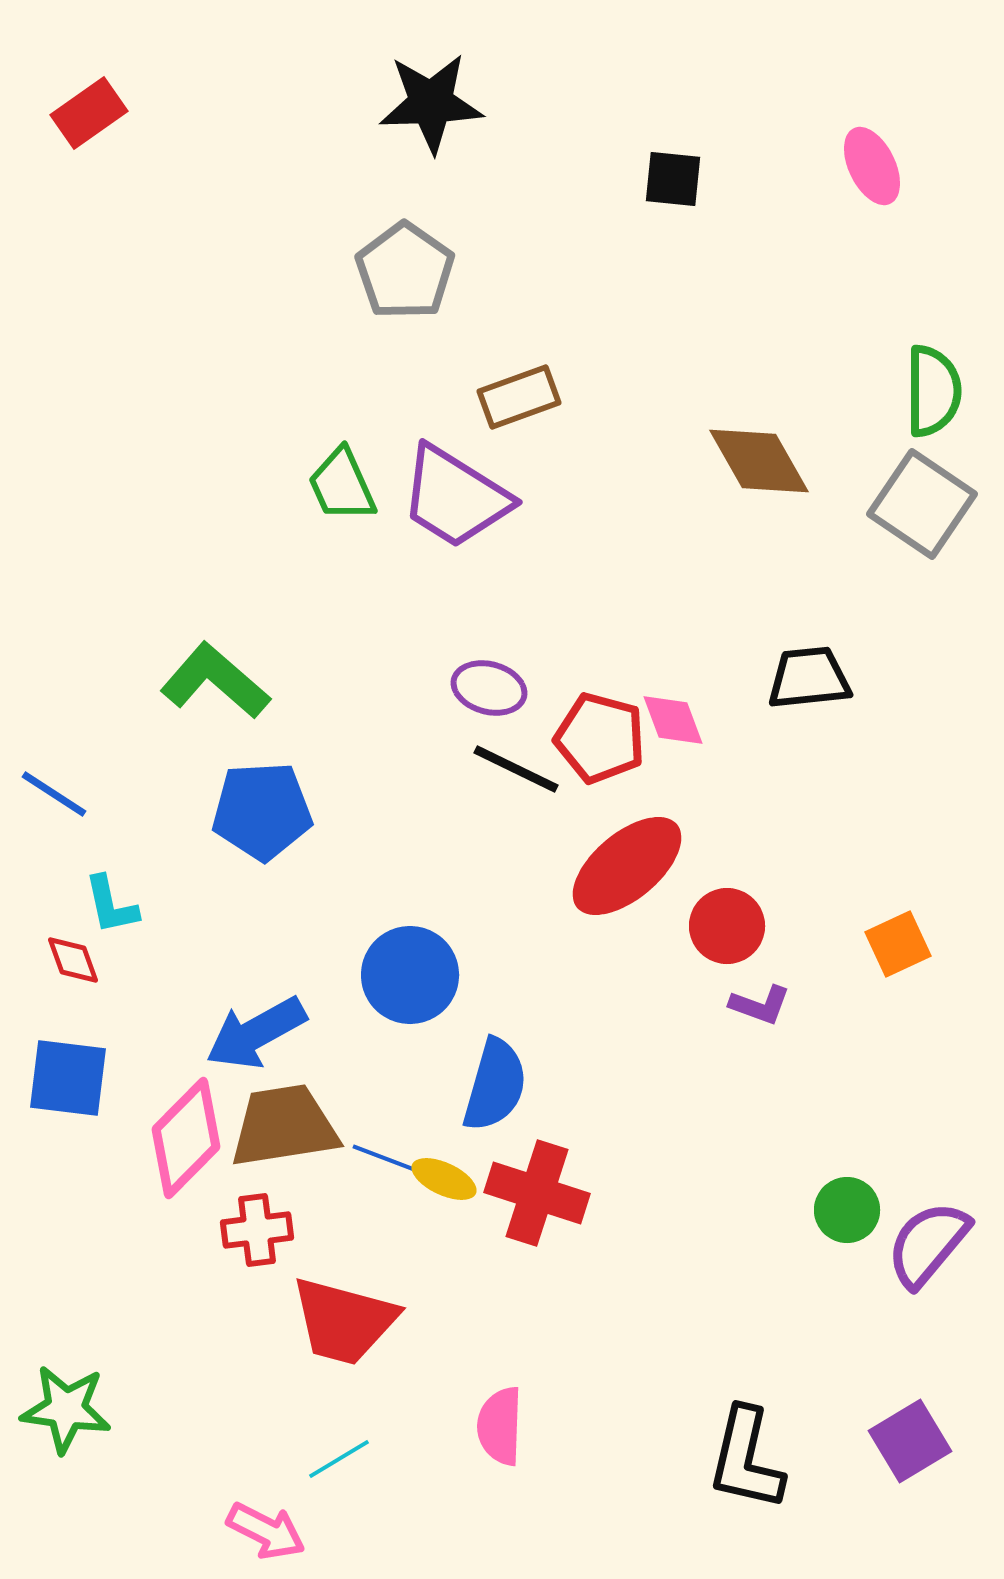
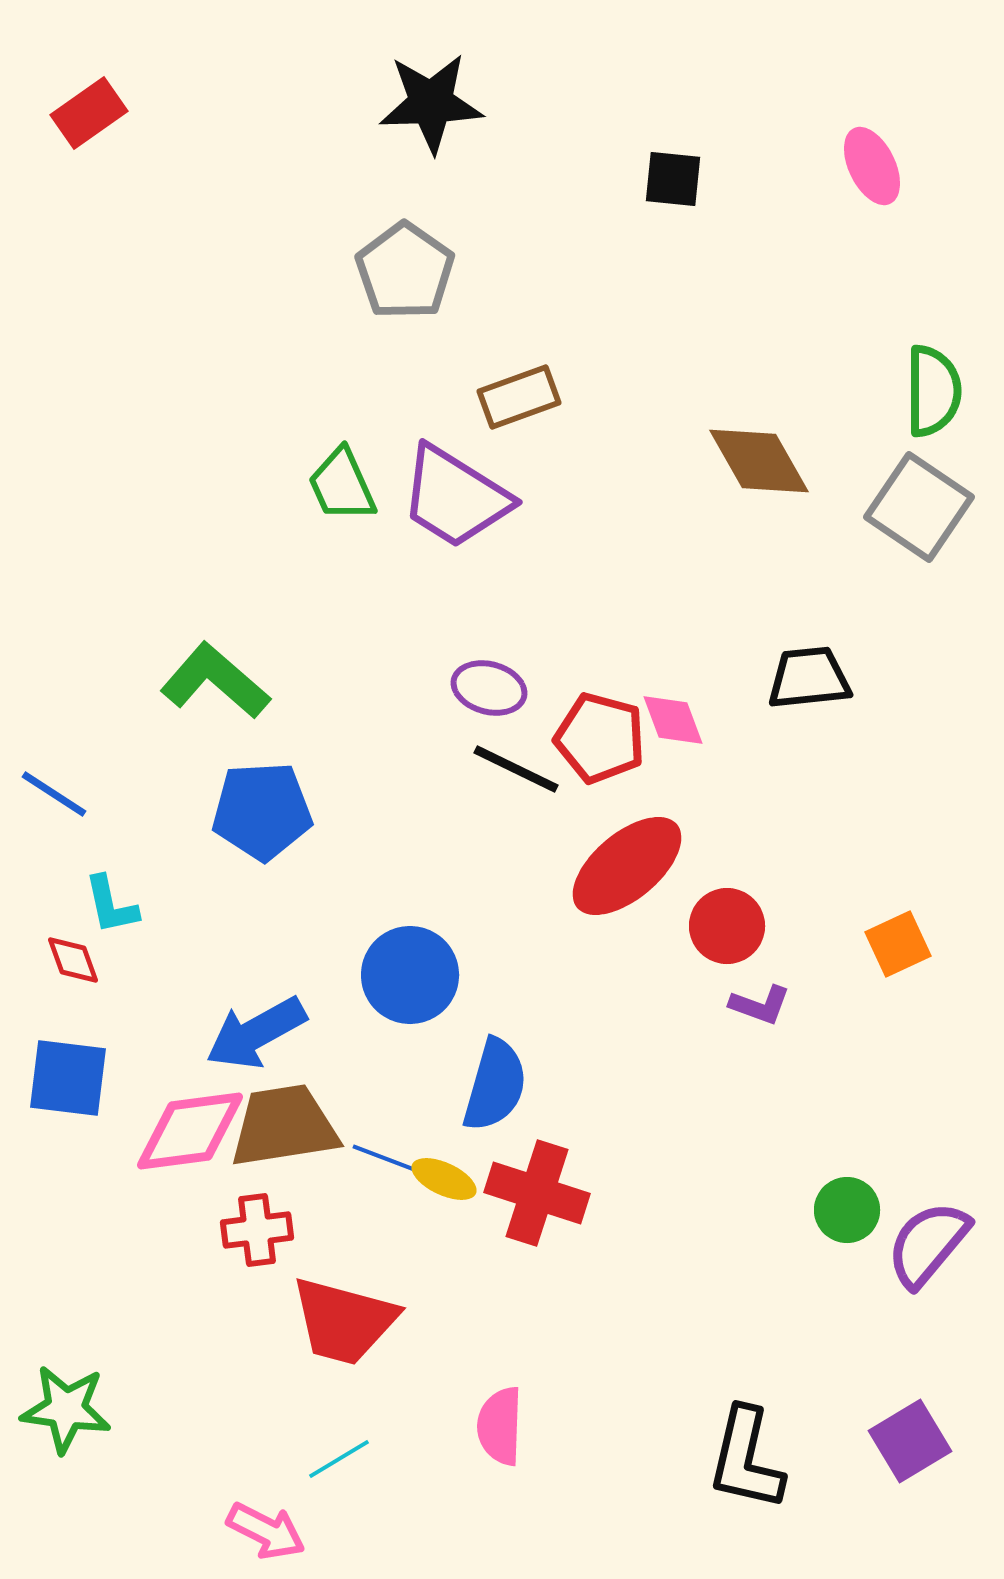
gray square at (922, 504): moved 3 px left, 3 px down
pink diamond at (186, 1138): moved 4 px right, 7 px up; rotated 38 degrees clockwise
